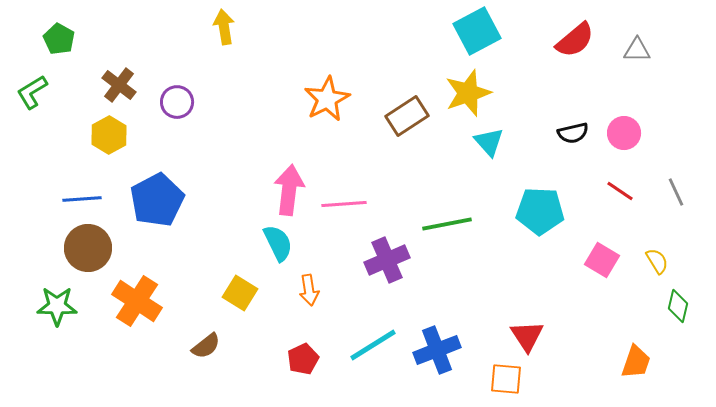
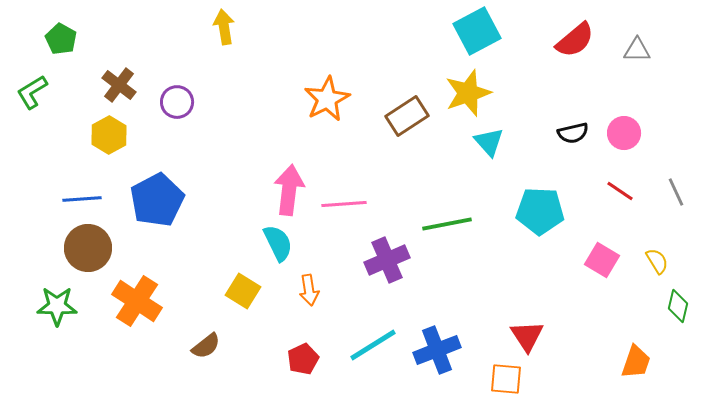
green pentagon: moved 2 px right
yellow square: moved 3 px right, 2 px up
